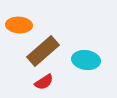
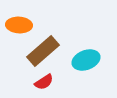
cyan ellipse: rotated 28 degrees counterclockwise
